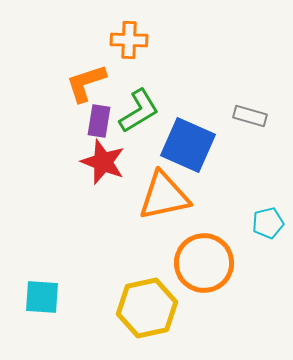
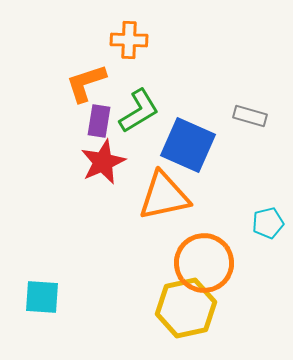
red star: rotated 27 degrees clockwise
yellow hexagon: moved 39 px right
